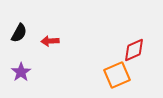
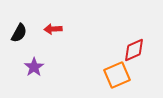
red arrow: moved 3 px right, 12 px up
purple star: moved 13 px right, 5 px up
